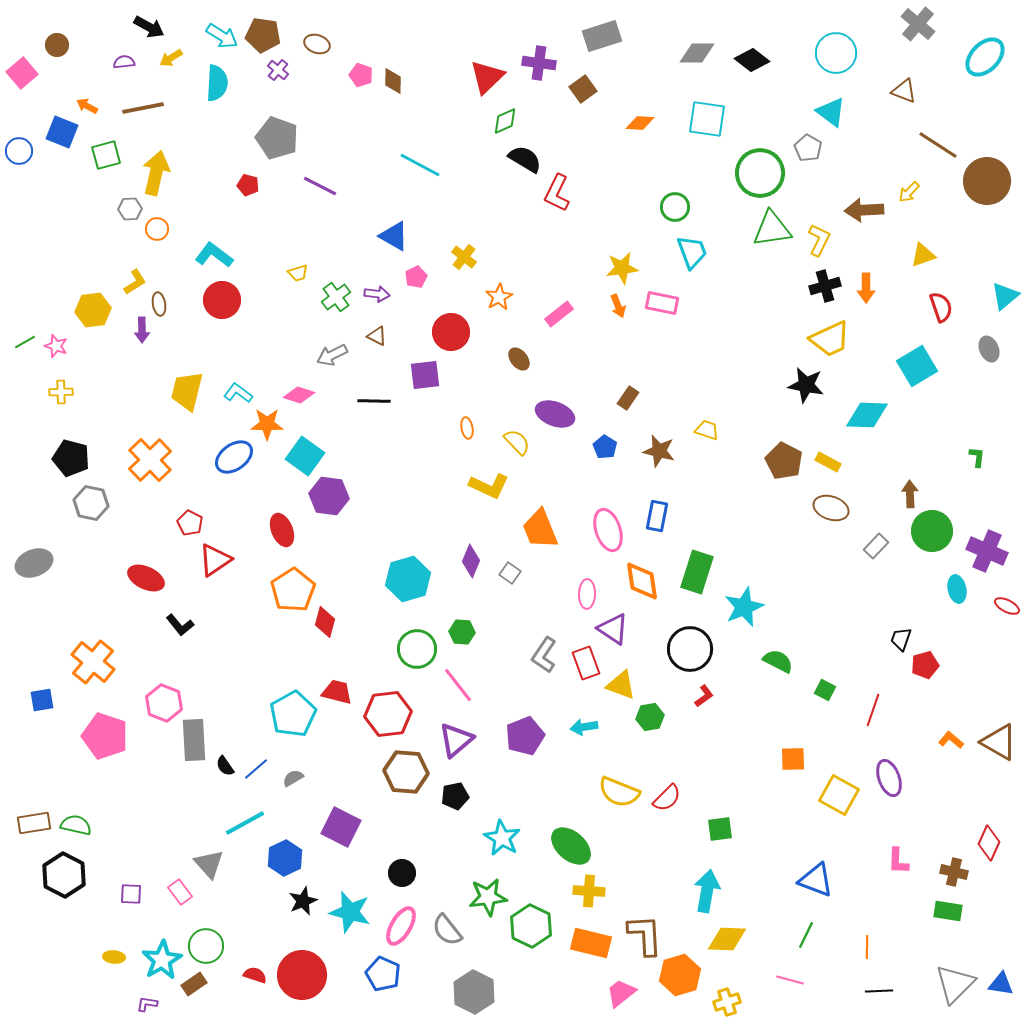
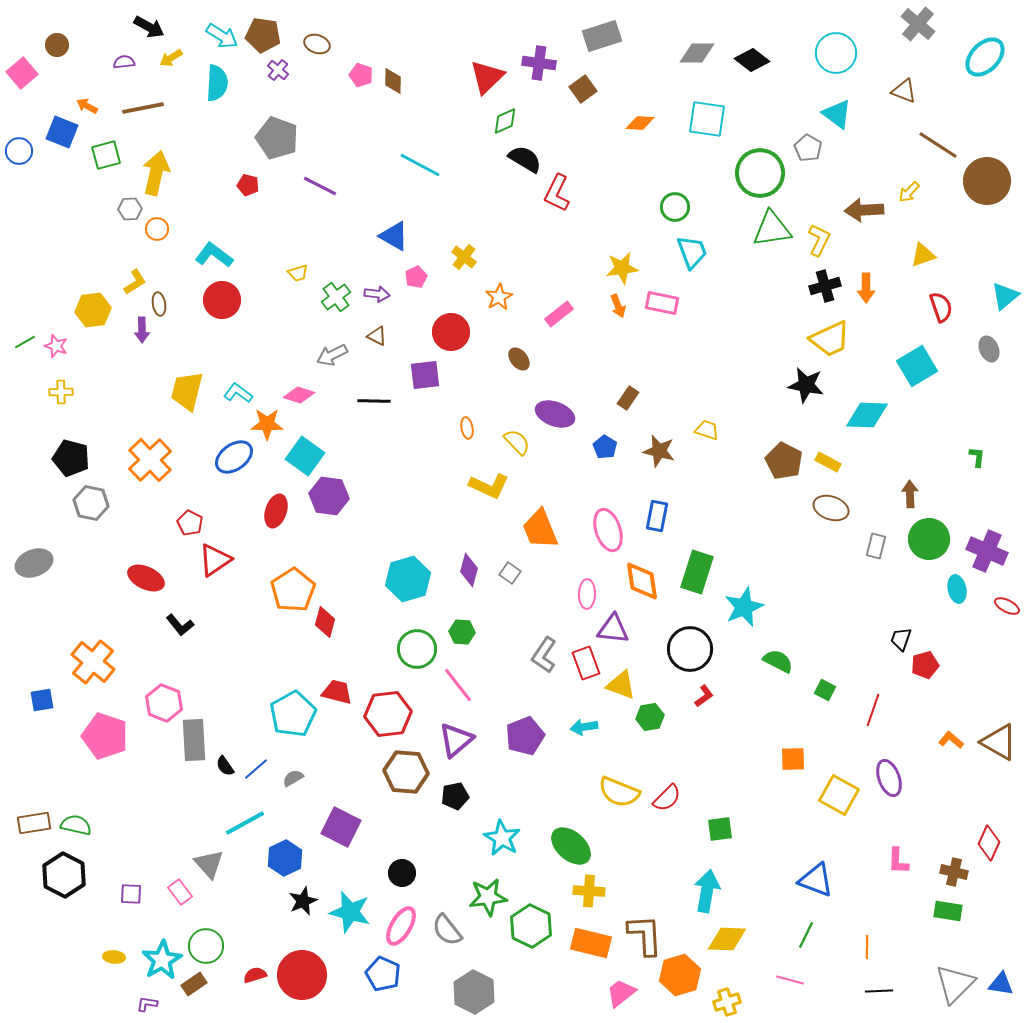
cyan triangle at (831, 112): moved 6 px right, 2 px down
red ellipse at (282, 530): moved 6 px left, 19 px up; rotated 40 degrees clockwise
green circle at (932, 531): moved 3 px left, 8 px down
gray rectangle at (876, 546): rotated 30 degrees counterclockwise
purple diamond at (471, 561): moved 2 px left, 9 px down; rotated 8 degrees counterclockwise
purple triangle at (613, 629): rotated 28 degrees counterclockwise
red semicircle at (255, 975): rotated 35 degrees counterclockwise
